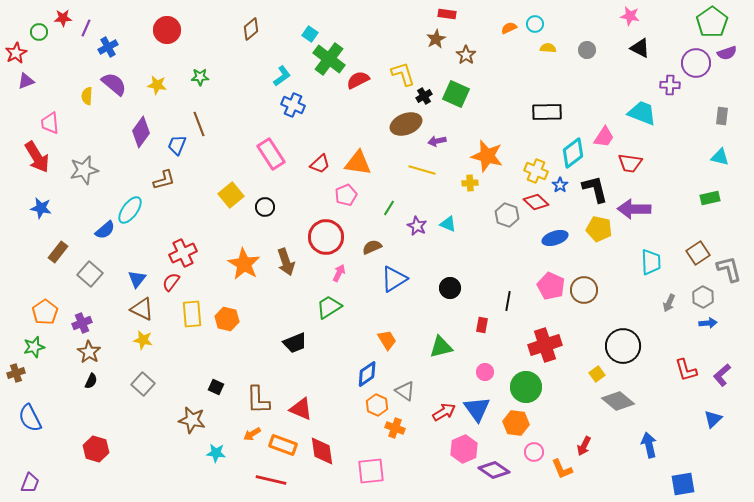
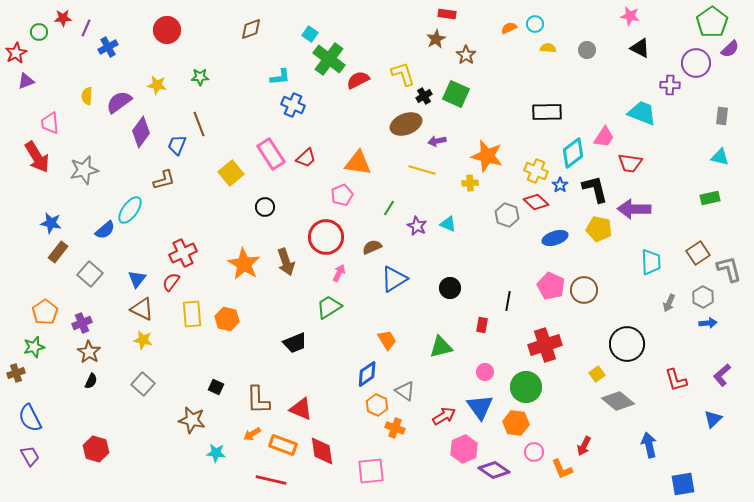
brown diamond at (251, 29): rotated 20 degrees clockwise
purple semicircle at (727, 53): moved 3 px right, 4 px up; rotated 24 degrees counterclockwise
cyan L-shape at (282, 76): moved 2 px left, 1 px down; rotated 30 degrees clockwise
purple semicircle at (114, 84): moved 5 px right, 18 px down; rotated 76 degrees counterclockwise
red trapezoid at (320, 164): moved 14 px left, 6 px up
yellow square at (231, 195): moved 22 px up
pink pentagon at (346, 195): moved 4 px left
blue star at (41, 208): moved 10 px right, 15 px down
black circle at (623, 346): moved 4 px right, 2 px up
red L-shape at (686, 370): moved 10 px left, 10 px down
blue triangle at (477, 409): moved 3 px right, 2 px up
red arrow at (444, 412): moved 4 px down
purple trapezoid at (30, 483): moved 27 px up; rotated 50 degrees counterclockwise
